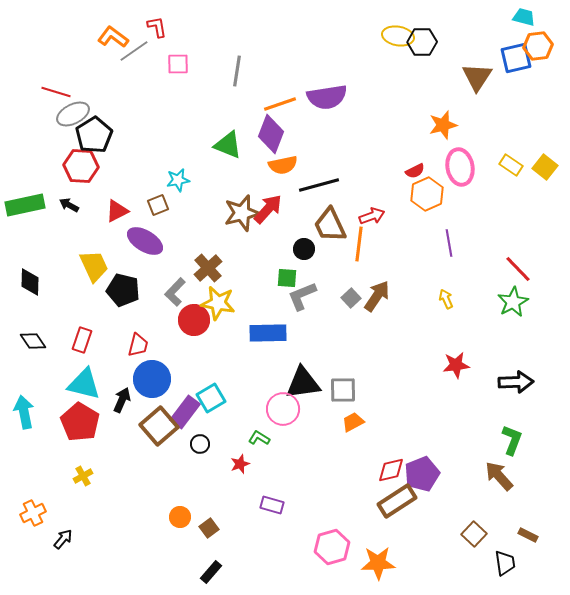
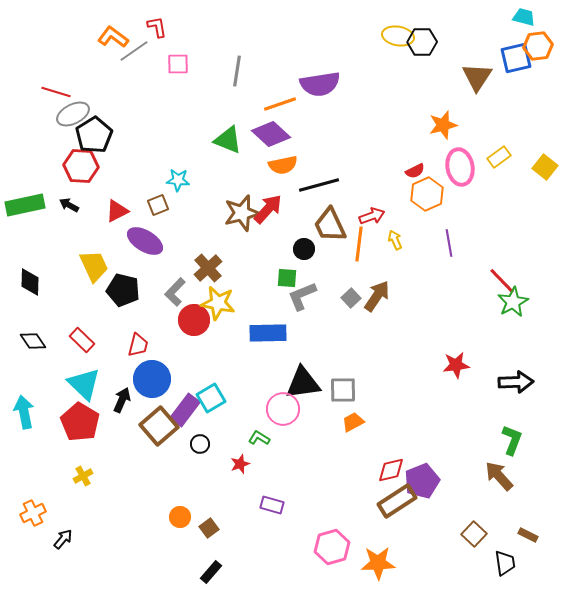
purple semicircle at (327, 97): moved 7 px left, 13 px up
purple diamond at (271, 134): rotated 69 degrees counterclockwise
green triangle at (228, 145): moved 5 px up
yellow rectangle at (511, 165): moved 12 px left, 8 px up; rotated 70 degrees counterclockwise
cyan star at (178, 180): rotated 15 degrees clockwise
red line at (518, 269): moved 16 px left, 12 px down
yellow arrow at (446, 299): moved 51 px left, 59 px up
red rectangle at (82, 340): rotated 65 degrees counterclockwise
cyan triangle at (84, 384): rotated 30 degrees clockwise
purple rectangle at (185, 412): moved 2 px up
purple pentagon at (422, 474): moved 7 px down
